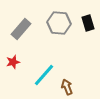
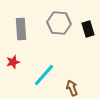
black rectangle: moved 6 px down
gray rectangle: rotated 45 degrees counterclockwise
brown arrow: moved 5 px right, 1 px down
